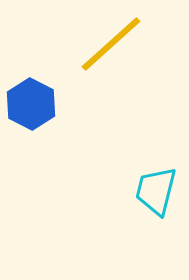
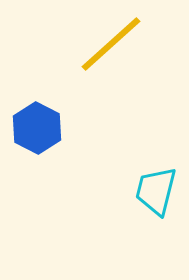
blue hexagon: moved 6 px right, 24 px down
